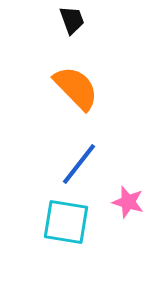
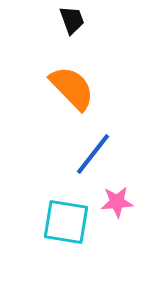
orange semicircle: moved 4 px left
blue line: moved 14 px right, 10 px up
pink star: moved 11 px left; rotated 20 degrees counterclockwise
